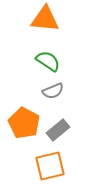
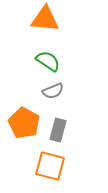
gray rectangle: rotated 35 degrees counterclockwise
orange square: rotated 28 degrees clockwise
